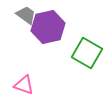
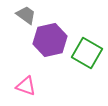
purple hexagon: moved 2 px right, 13 px down
pink triangle: moved 2 px right, 1 px down
